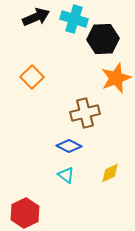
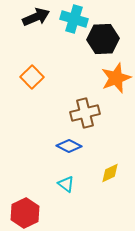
cyan triangle: moved 9 px down
